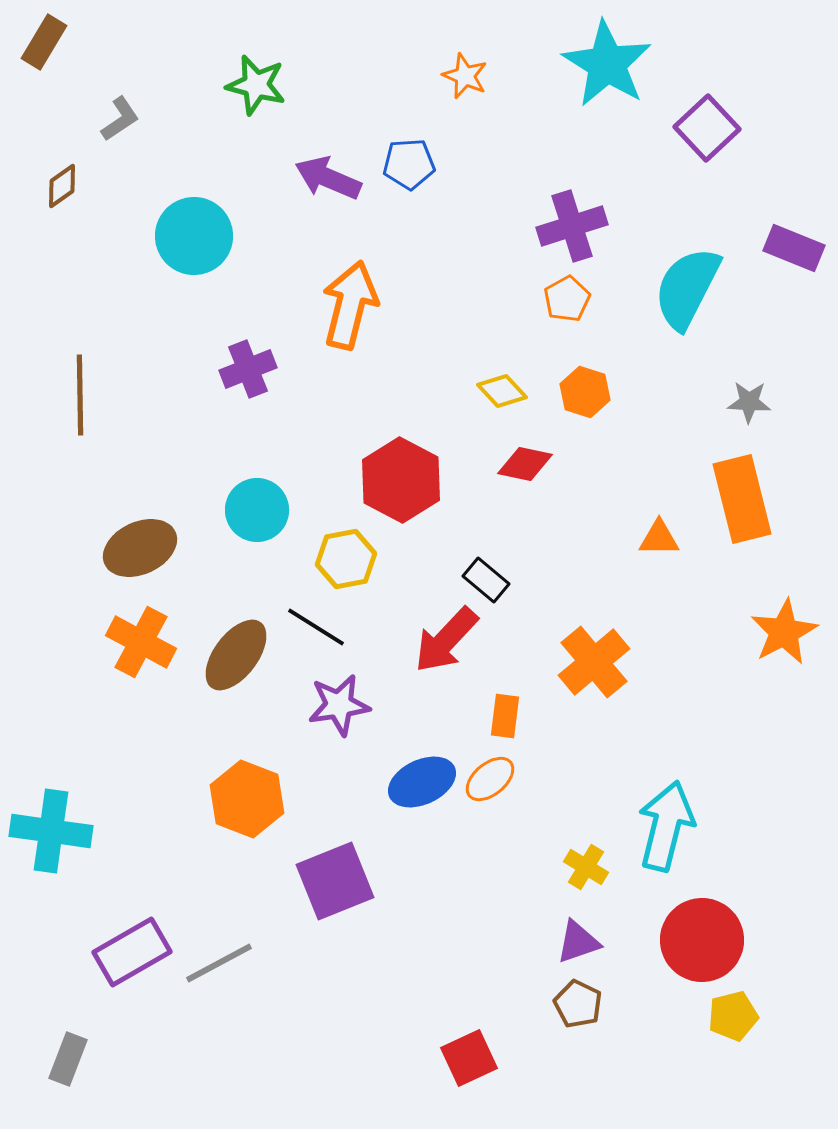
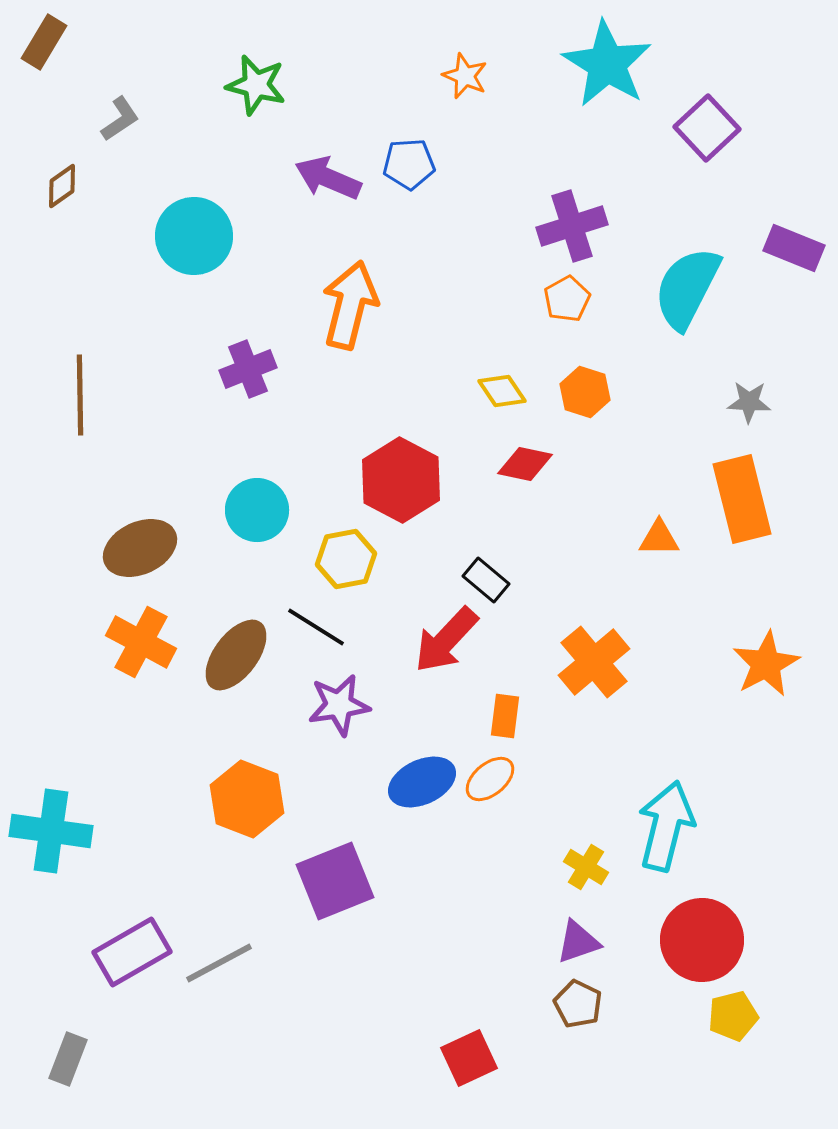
yellow diamond at (502, 391): rotated 9 degrees clockwise
orange star at (784, 632): moved 18 px left, 32 px down
